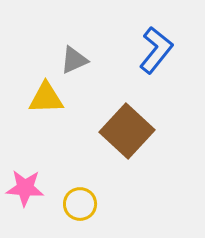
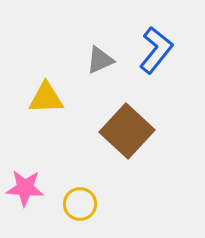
gray triangle: moved 26 px right
